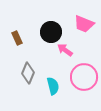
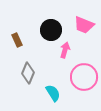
pink trapezoid: moved 1 px down
black circle: moved 2 px up
brown rectangle: moved 2 px down
pink arrow: rotated 70 degrees clockwise
cyan semicircle: moved 7 px down; rotated 18 degrees counterclockwise
